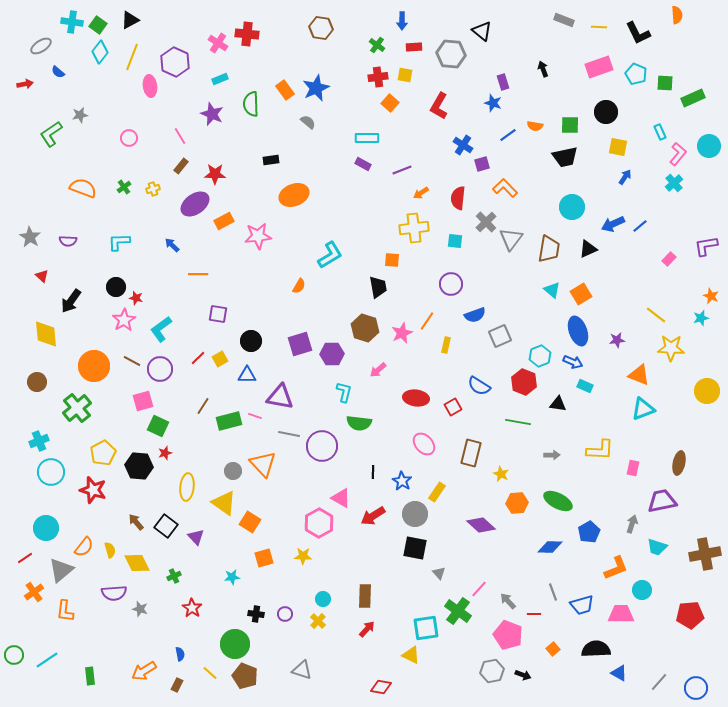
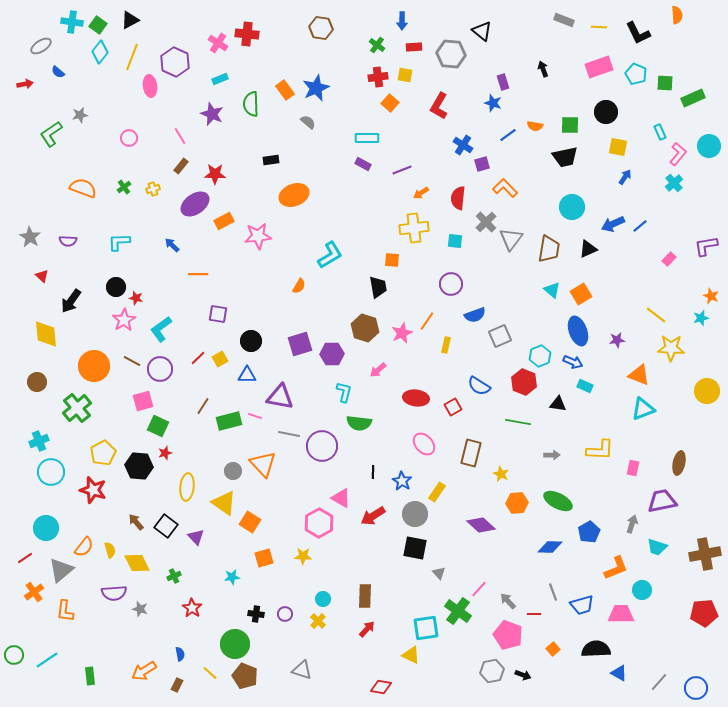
red pentagon at (690, 615): moved 14 px right, 2 px up
